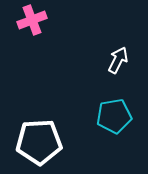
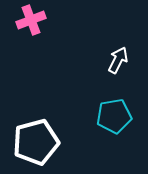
pink cross: moved 1 px left
white pentagon: moved 3 px left; rotated 12 degrees counterclockwise
